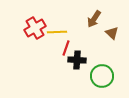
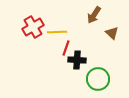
brown arrow: moved 4 px up
red cross: moved 2 px left, 1 px up
green circle: moved 4 px left, 3 px down
